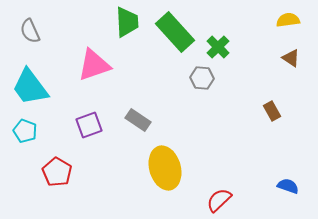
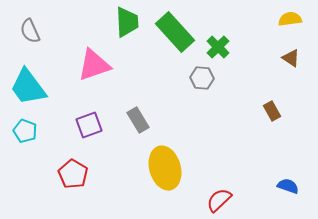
yellow semicircle: moved 2 px right, 1 px up
cyan trapezoid: moved 2 px left
gray rectangle: rotated 25 degrees clockwise
red pentagon: moved 16 px right, 2 px down
